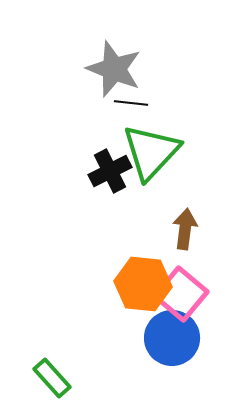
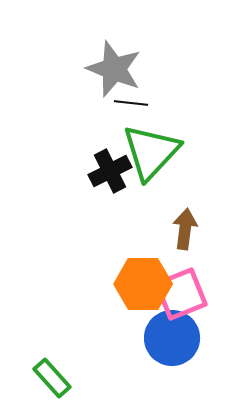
orange hexagon: rotated 6 degrees counterclockwise
pink square: rotated 28 degrees clockwise
